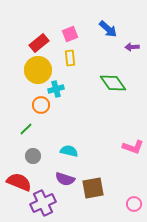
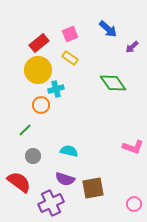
purple arrow: rotated 40 degrees counterclockwise
yellow rectangle: rotated 49 degrees counterclockwise
green line: moved 1 px left, 1 px down
red semicircle: rotated 15 degrees clockwise
purple cross: moved 8 px right
